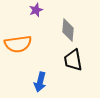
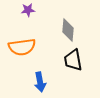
purple star: moved 8 px left; rotated 16 degrees clockwise
orange semicircle: moved 4 px right, 3 px down
blue arrow: rotated 24 degrees counterclockwise
